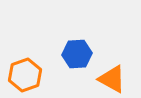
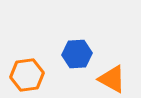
orange hexagon: moved 2 px right; rotated 12 degrees clockwise
